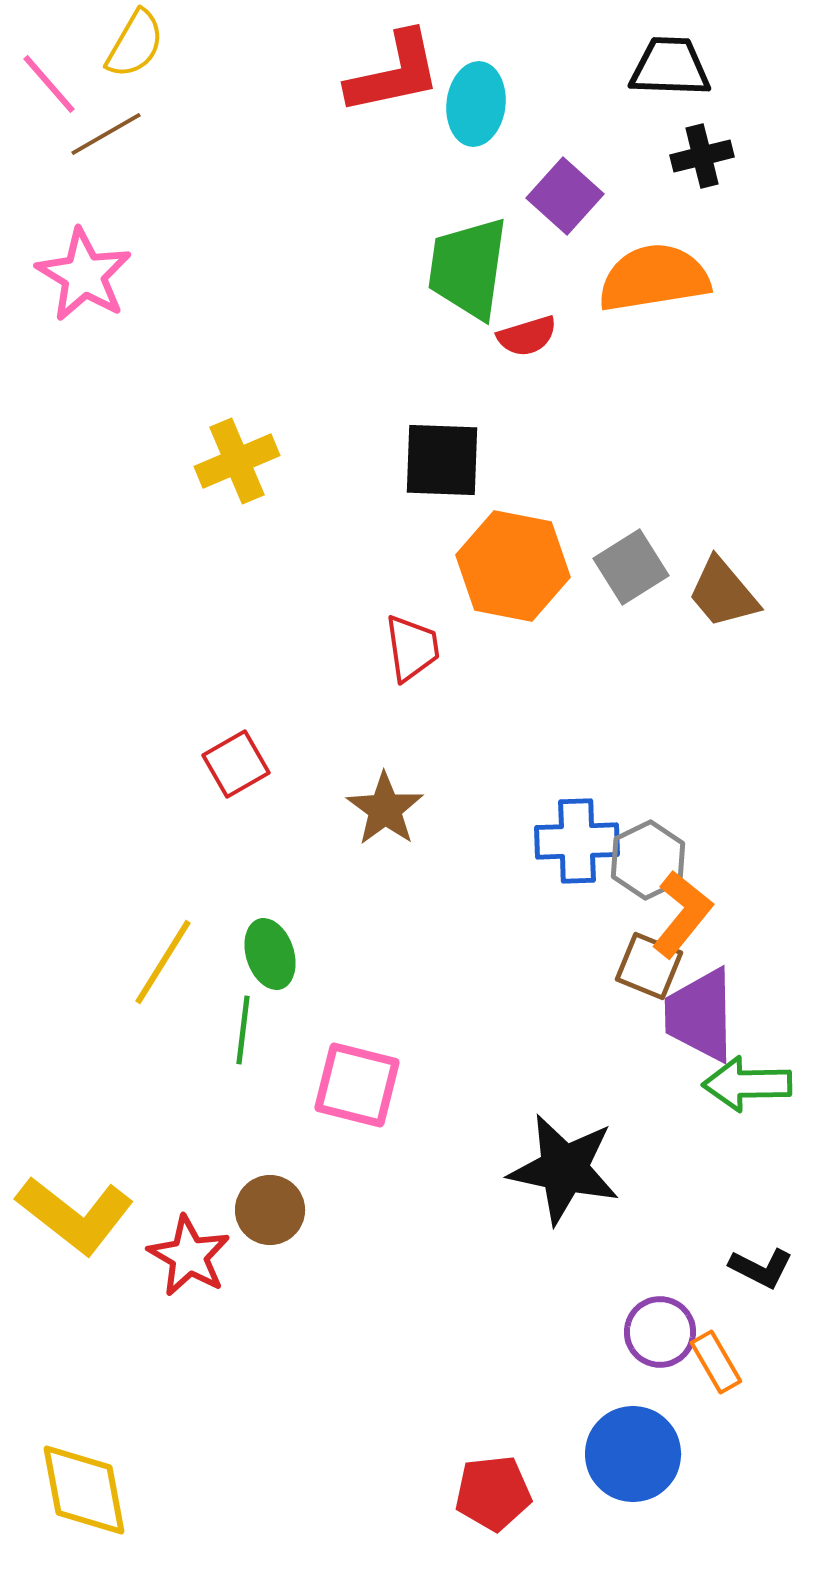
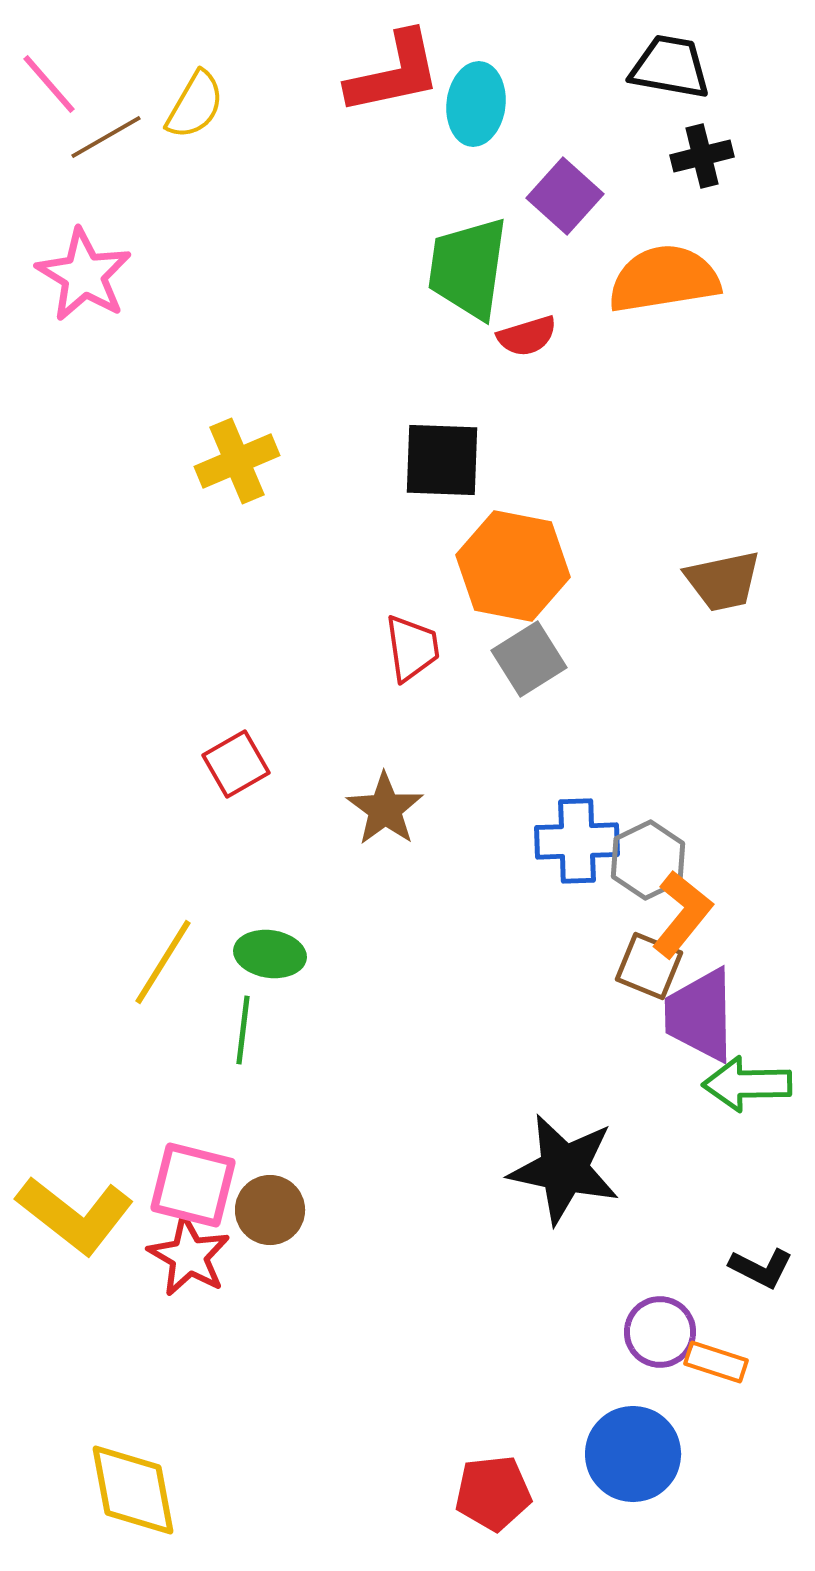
yellow semicircle: moved 60 px right, 61 px down
black trapezoid: rotated 8 degrees clockwise
brown line: moved 3 px down
orange semicircle: moved 10 px right, 1 px down
gray square: moved 102 px left, 92 px down
brown trapezoid: moved 12 px up; rotated 62 degrees counterclockwise
green ellipse: rotated 64 degrees counterclockwise
pink square: moved 164 px left, 100 px down
orange rectangle: rotated 42 degrees counterclockwise
yellow diamond: moved 49 px right
